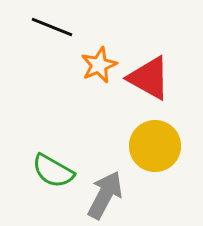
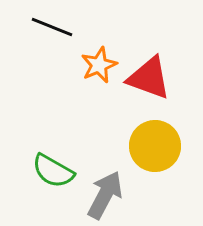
red triangle: rotated 9 degrees counterclockwise
